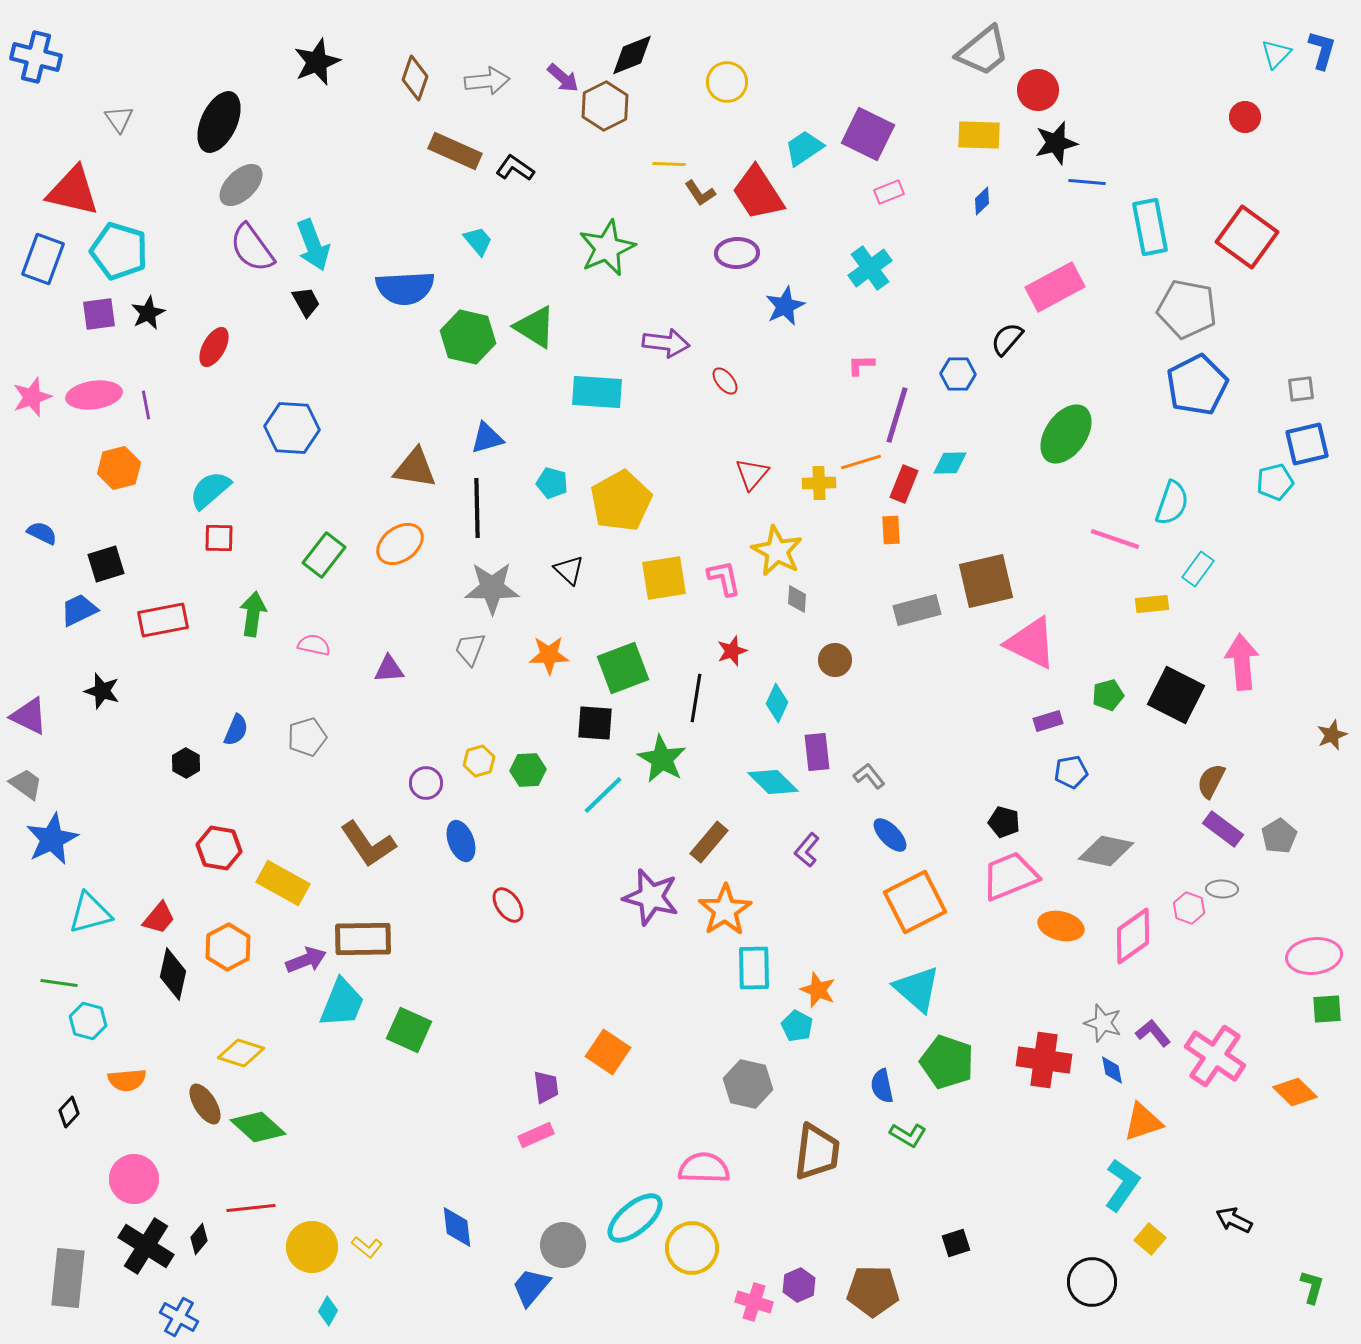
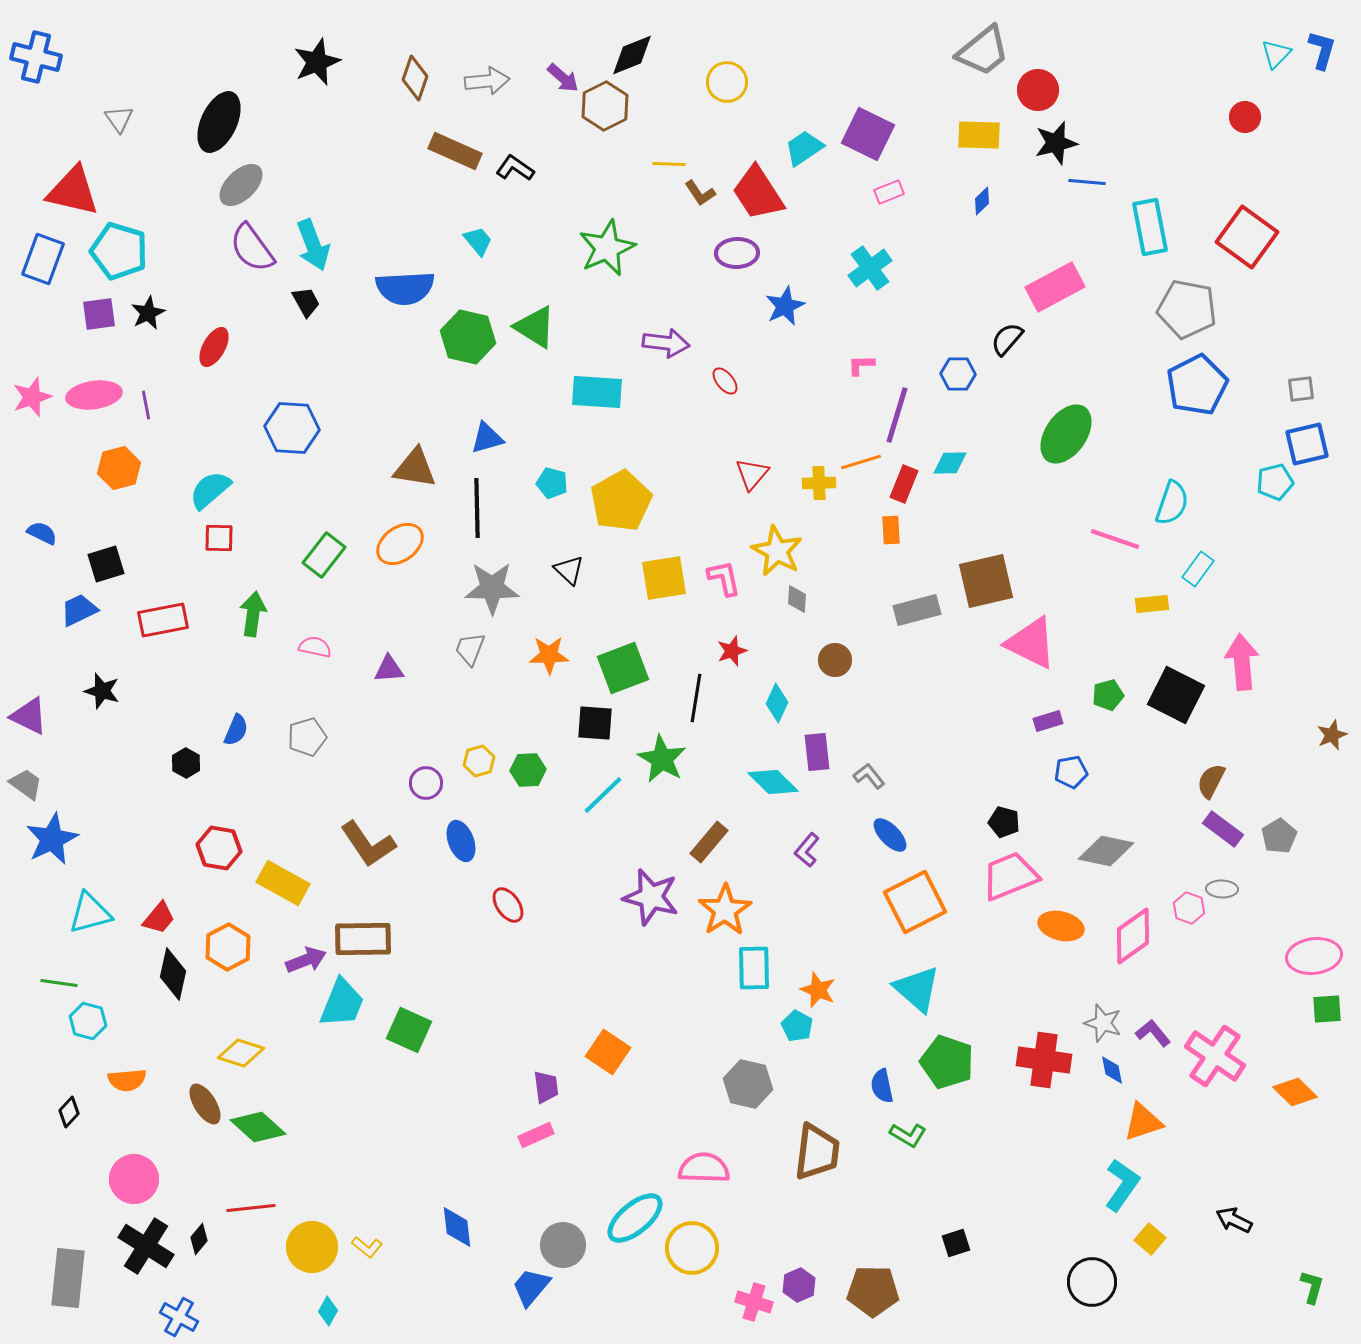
pink semicircle at (314, 645): moved 1 px right, 2 px down
